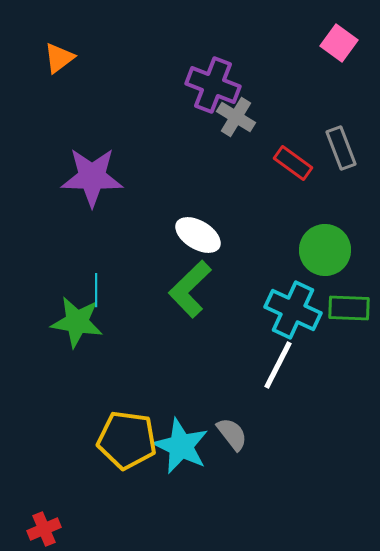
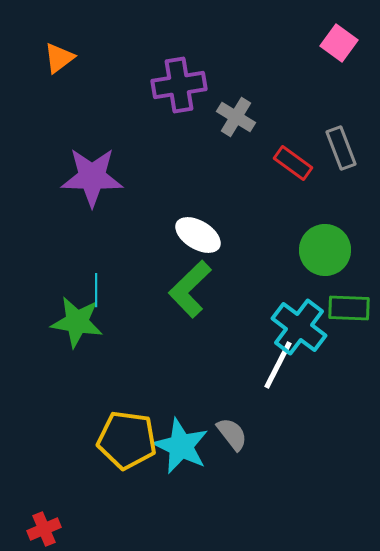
purple cross: moved 34 px left; rotated 30 degrees counterclockwise
cyan cross: moved 6 px right, 17 px down; rotated 12 degrees clockwise
